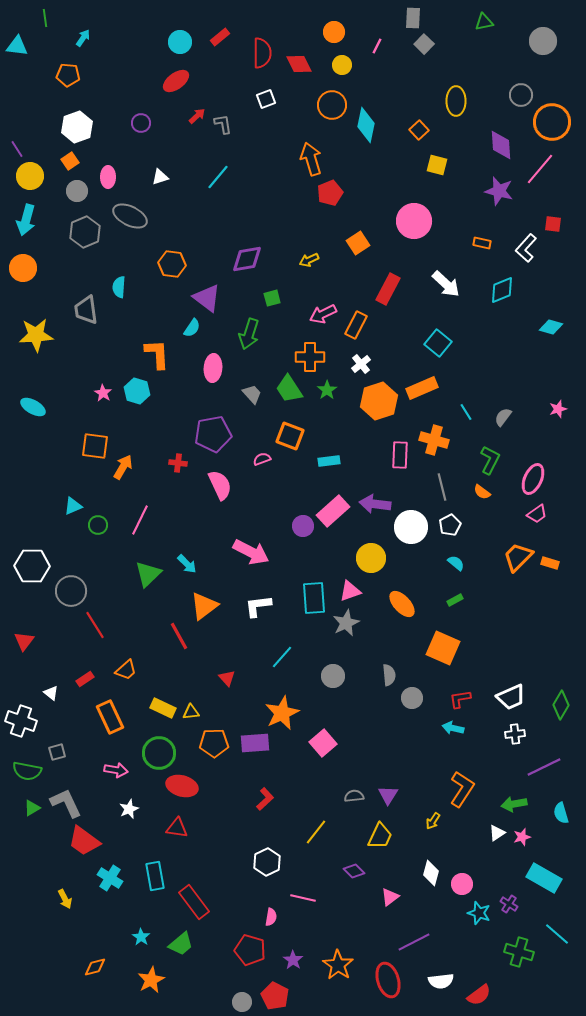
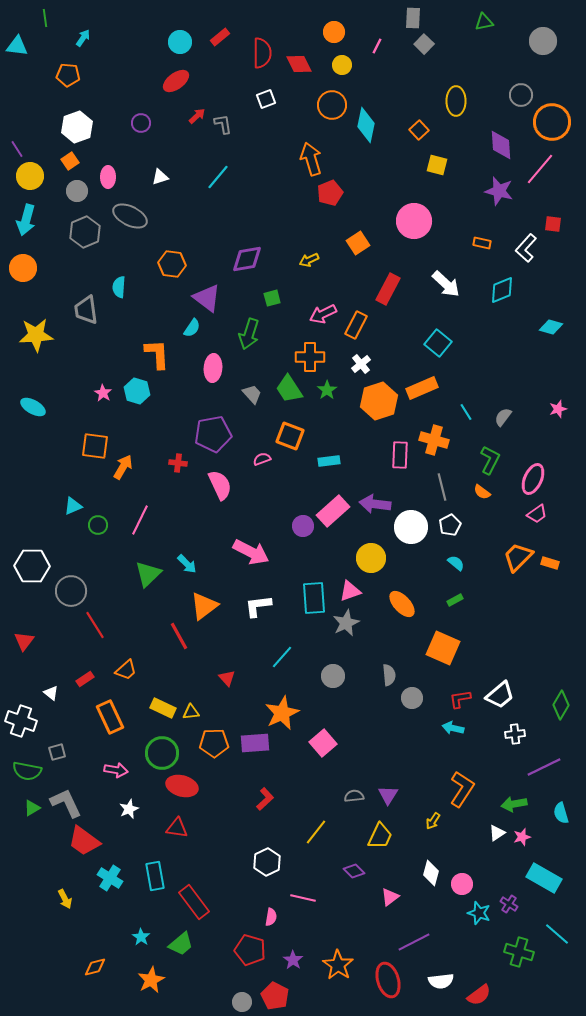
white trapezoid at (511, 697): moved 11 px left, 2 px up; rotated 16 degrees counterclockwise
green circle at (159, 753): moved 3 px right
